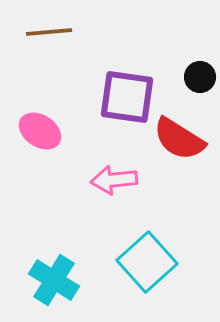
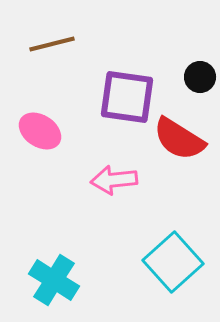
brown line: moved 3 px right, 12 px down; rotated 9 degrees counterclockwise
cyan square: moved 26 px right
